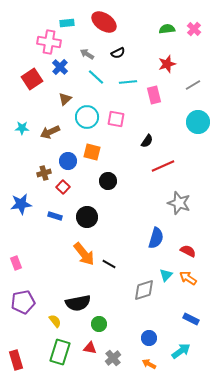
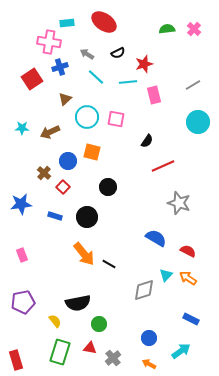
red star at (167, 64): moved 23 px left
blue cross at (60, 67): rotated 28 degrees clockwise
brown cross at (44, 173): rotated 32 degrees counterclockwise
black circle at (108, 181): moved 6 px down
blue semicircle at (156, 238): rotated 75 degrees counterclockwise
pink rectangle at (16, 263): moved 6 px right, 8 px up
